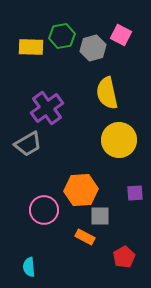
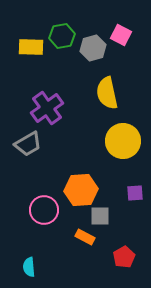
yellow circle: moved 4 px right, 1 px down
